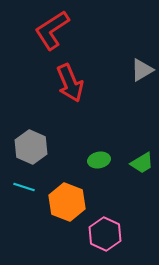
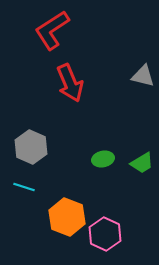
gray triangle: moved 1 px right, 6 px down; rotated 45 degrees clockwise
green ellipse: moved 4 px right, 1 px up
orange hexagon: moved 15 px down
